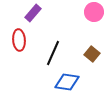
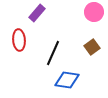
purple rectangle: moved 4 px right
brown square: moved 7 px up; rotated 14 degrees clockwise
blue diamond: moved 2 px up
